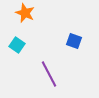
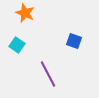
purple line: moved 1 px left
